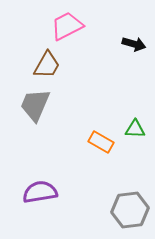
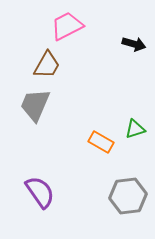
green triangle: rotated 20 degrees counterclockwise
purple semicircle: rotated 64 degrees clockwise
gray hexagon: moved 2 px left, 14 px up
